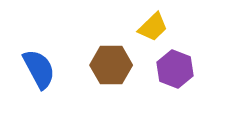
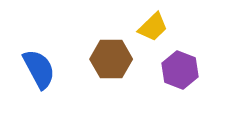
brown hexagon: moved 6 px up
purple hexagon: moved 5 px right, 1 px down
